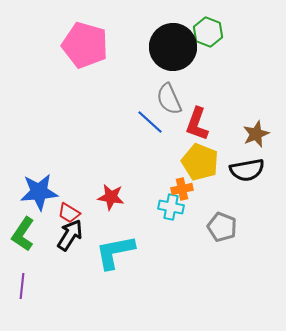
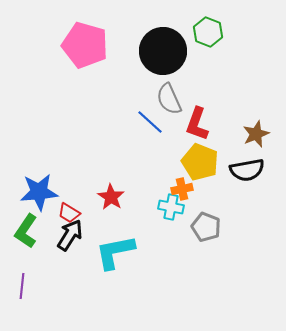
black circle: moved 10 px left, 4 px down
red star: rotated 24 degrees clockwise
gray pentagon: moved 16 px left
green L-shape: moved 3 px right, 3 px up
